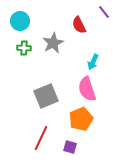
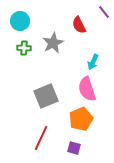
purple square: moved 4 px right, 1 px down
